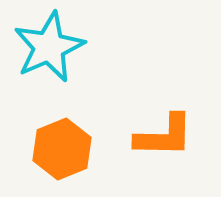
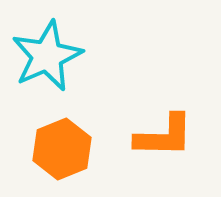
cyan star: moved 2 px left, 9 px down
